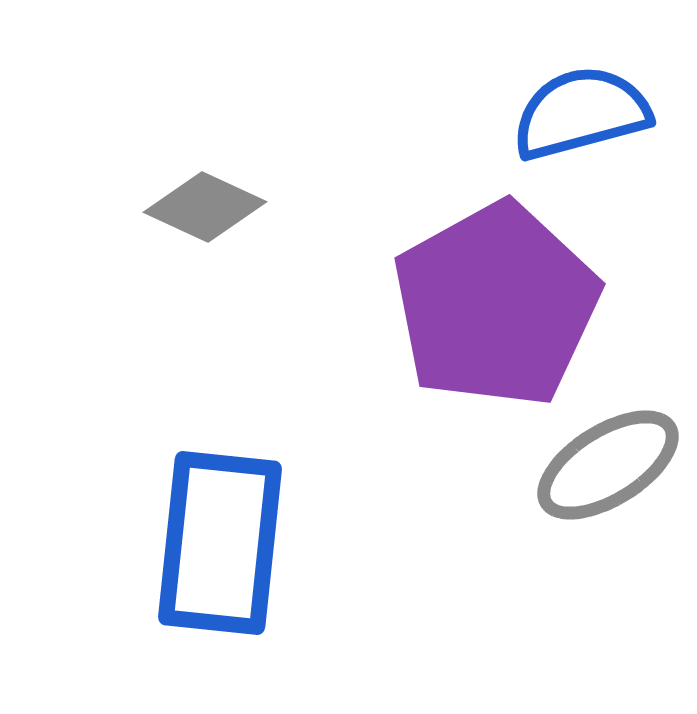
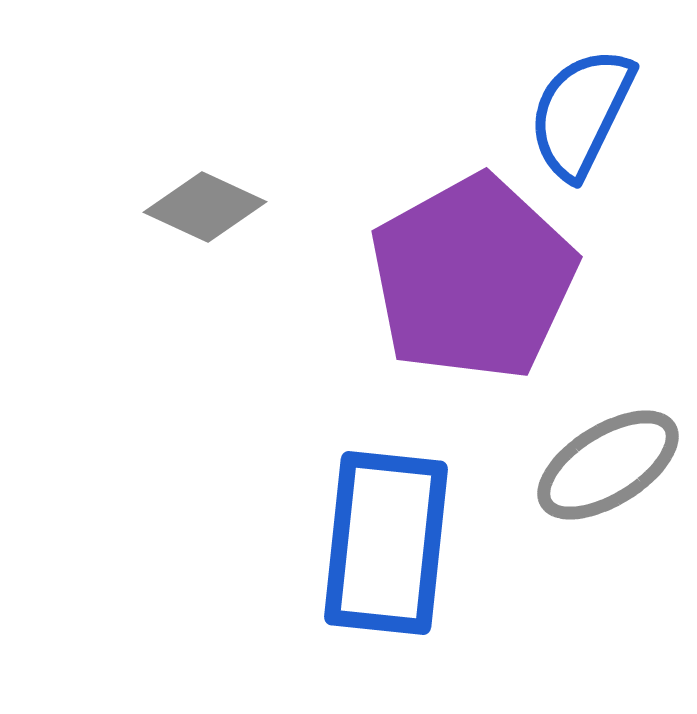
blue semicircle: rotated 49 degrees counterclockwise
purple pentagon: moved 23 px left, 27 px up
blue rectangle: moved 166 px right
